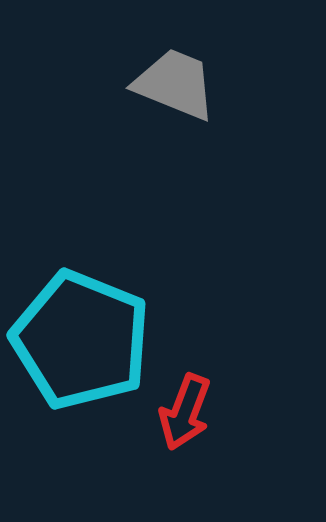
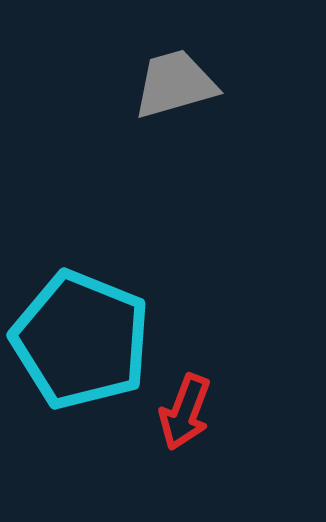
gray trapezoid: rotated 38 degrees counterclockwise
